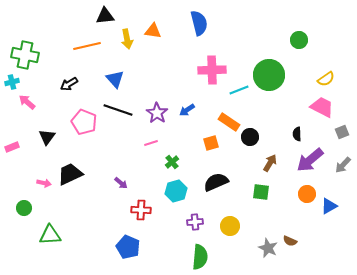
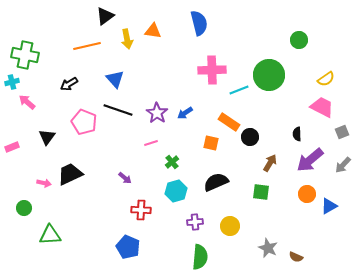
black triangle at (105, 16): rotated 30 degrees counterclockwise
blue arrow at (187, 110): moved 2 px left, 3 px down
orange square at (211, 143): rotated 28 degrees clockwise
purple arrow at (121, 183): moved 4 px right, 5 px up
brown semicircle at (290, 241): moved 6 px right, 16 px down
